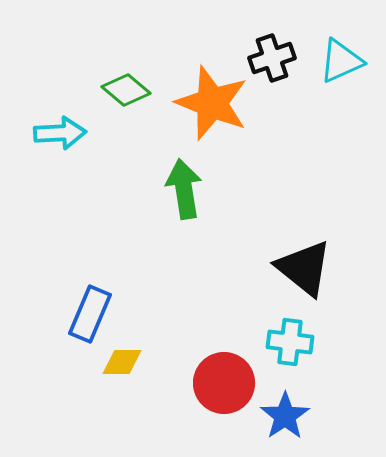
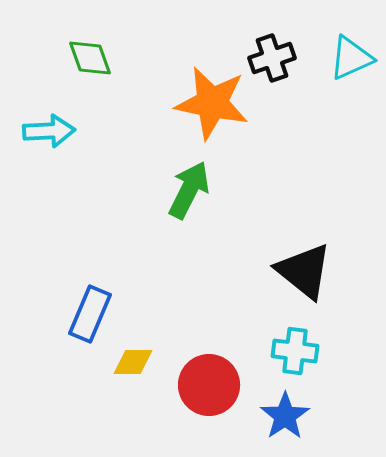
cyan triangle: moved 10 px right, 3 px up
green diamond: moved 36 px left, 32 px up; rotated 30 degrees clockwise
orange star: rotated 10 degrees counterclockwise
cyan arrow: moved 11 px left, 2 px up
green arrow: moved 5 px right, 1 px down; rotated 36 degrees clockwise
black triangle: moved 3 px down
cyan cross: moved 5 px right, 9 px down
yellow diamond: moved 11 px right
red circle: moved 15 px left, 2 px down
